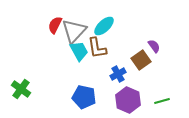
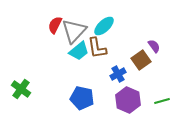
cyan trapezoid: rotated 80 degrees clockwise
blue pentagon: moved 2 px left, 1 px down
